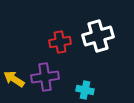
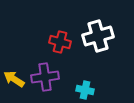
red cross: rotated 25 degrees clockwise
